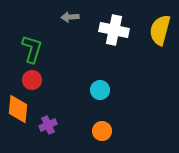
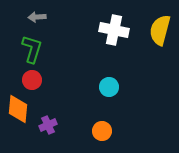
gray arrow: moved 33 px left
cyan circle: moved 9 px right, 3 px up
